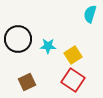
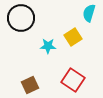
cyan semicircle: moved 1 px left, 1 px up
black circle: moved 3 px right, 21 px up
yellow square: moved 18 px up
brown square: moved 3 px right, 3 px down
